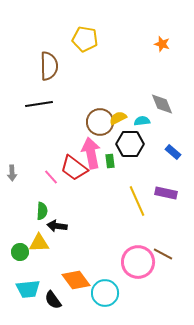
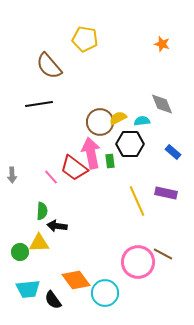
brown semicircle: rotated 140 degrees clockwise
gray arrow: moved 2 px down
